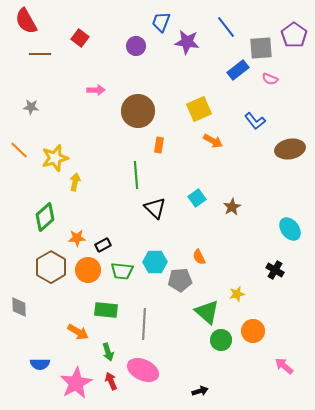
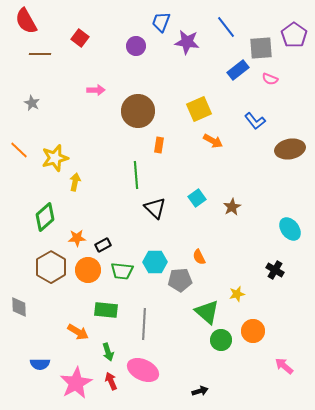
gray star at (31, 107): moved 1 px right, 4 px up; rotated 21 degrees clockwise
